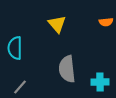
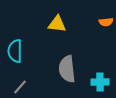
yellow triangle: rotated 42 degrees counterclockwise
cyan semicircle: moved 3 px down
